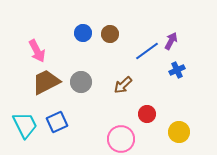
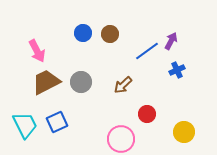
yellow circle: moved 5 px right
